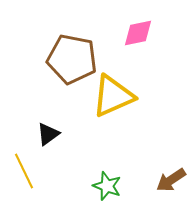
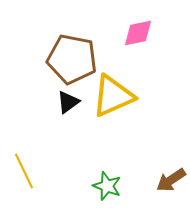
black triangle: moved 20 px right, 32 px up
